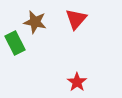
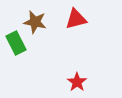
red triangle: rotated 35 degrees clockwise
green rectangle: moved 1 px right
